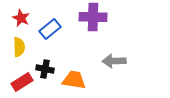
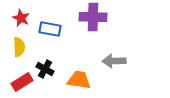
blue rectangle: rotated 50 degrees clockwise
black cross: rotated 18 degrees clockwise
orange trapezoid: moved 5 px right
